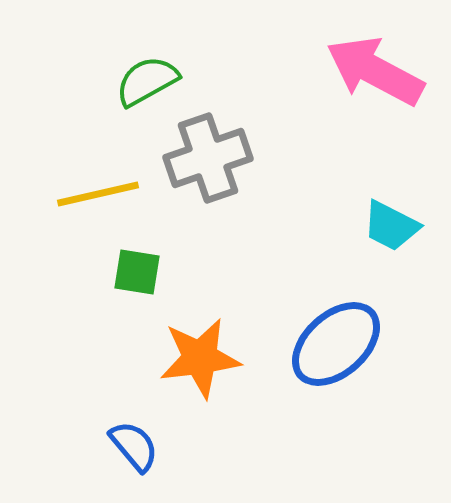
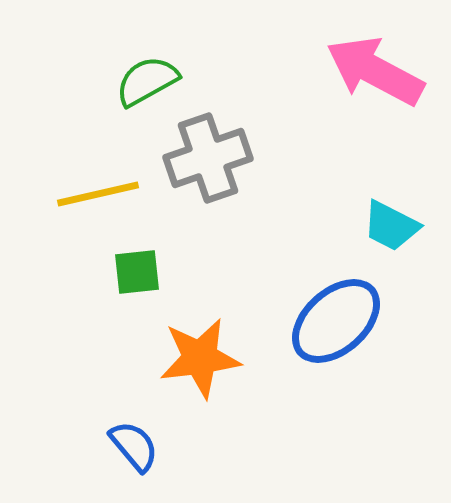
green square: rotated 15 degrees counterclockwise
blue ellipse: moved 23 px up
